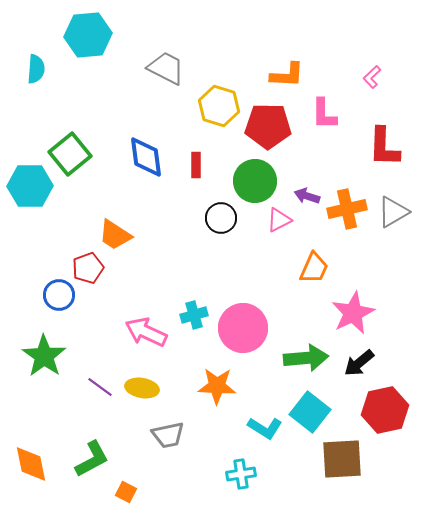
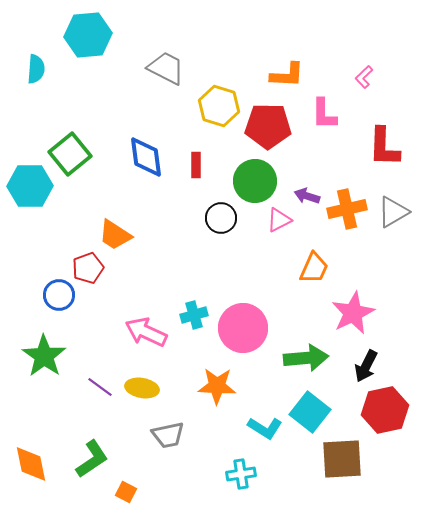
pink L-shape at (372, 77): moved 8 px left
black arrow at (359, 363): moved 7 px right, 3 px down; rotated 24 degrees counterclockwise
green L-shape at (92, 459): rotated 6 degrees counterclockwise
